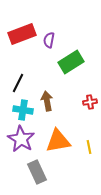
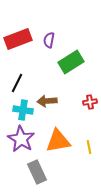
red rectangle: moved 4 px left, 5 px down
black line: moved 1 px left
brown arrow: rotated 84 degrees counterclockwise
